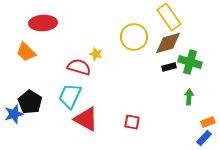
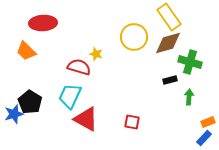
orange trapezoid: moved 1 px up
black rectangle: moved 1 px right, 13 px down
